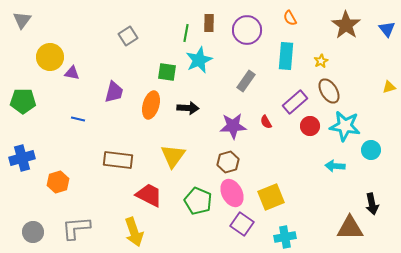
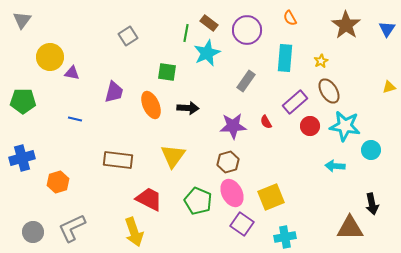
brown rectangle at (209, 23): rotated 54 degrees counterclockwise
blue triangle at (387, 29): rotated 12 degrees clockwise
cyan rectangle at (286, 56): moved 1 px left, 2 px down
cyan star at (199, 60): moved 8 px right, 7 px up
orange ellipse at (151, 105): rotated 40 degrees counterclockwise
blue line at (78, 119): moved 3 px left
red trapezoid at (149, 195): moved 4 px down
gray L-shape at (76, 228): moved 4 px left; rotated 20 degrees counterclockwise
